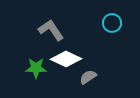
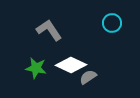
gray L-shape: moved 2 px left
white diamond: moved 5 px right, 6 px down
green star: rotated 10 degrees clockwise
